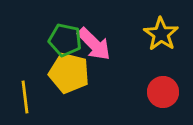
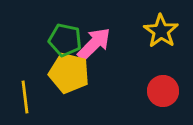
yellow star: moved 3 px up
pink arrow: rotated 90 degrees counterclockwise
red circle: moved 1 px up
